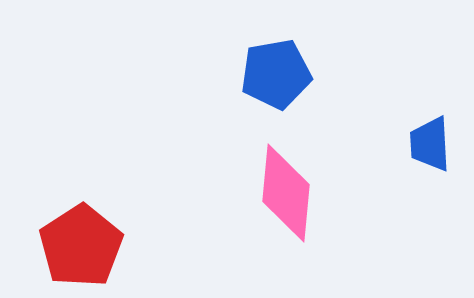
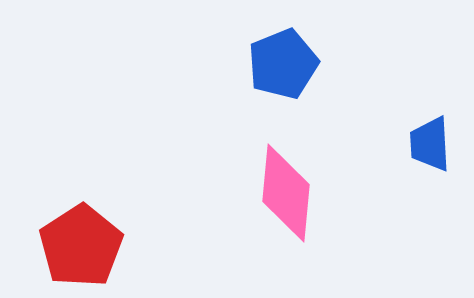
blue pentagon: moved 7 px right, 10 px up; rotated 12 degrees counterclockwise
